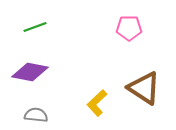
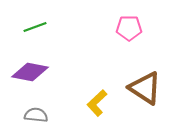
brown triangle: moved 1 px right
